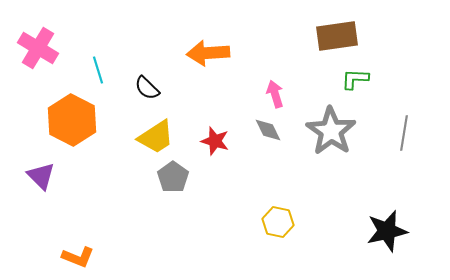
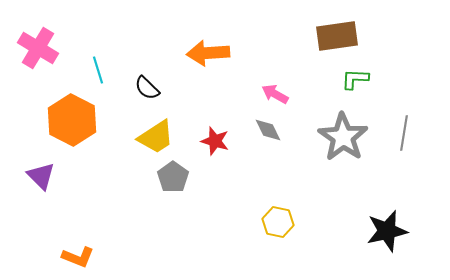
pink arrow: rotated 44 degrees counterclockwise
gray star: moved 12 px right, 6 px down
